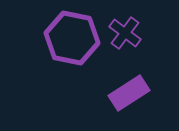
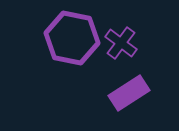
purple cross: moved 4 px left, 10 px down
